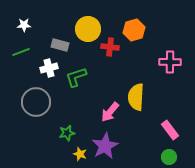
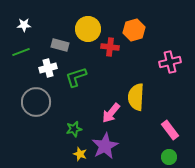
pink cross: rotated 15 degrees counterclockwise
white cross: moved 1 px left
pink arrow: moved 1 px right, 1 px down
green star: moved 7 px right, 4 px up
